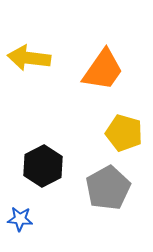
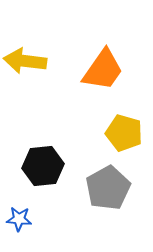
yellow arrow: moved 4 px left, 3 px down
black hexagon: rotated 21 degrees clockwise
blue star: moved 1 px left
